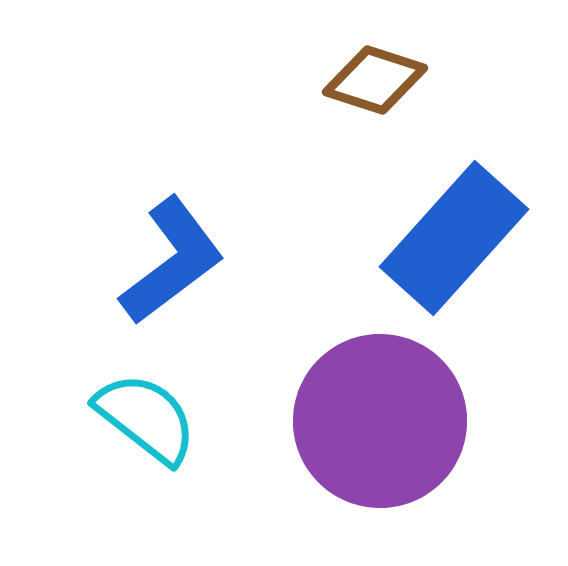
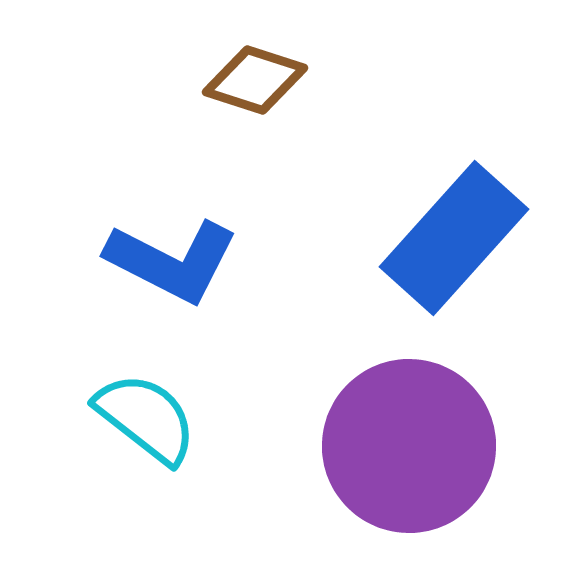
brown diamond: moved 120 px left
blue L-shape: rotated 64 degrees clockwise
purple circle: moved 29 px right, 25 px down
